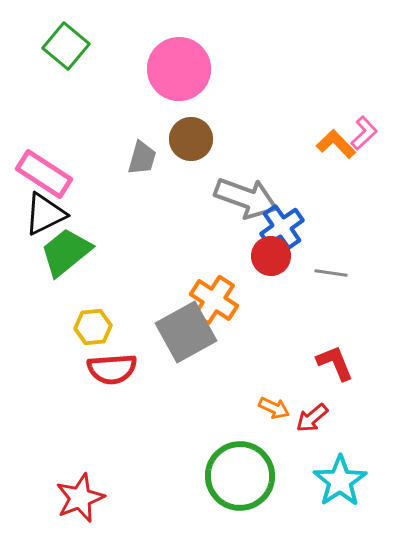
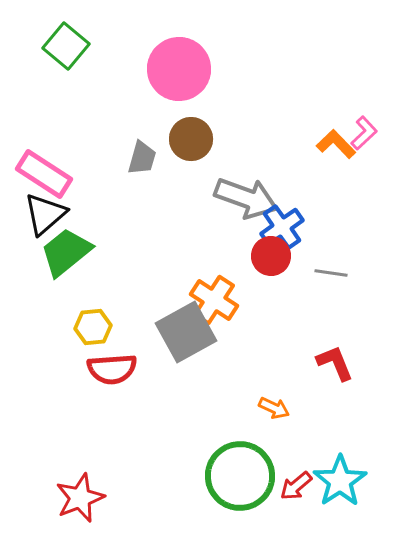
black triangle: rotated 15 degrees counterclockwise
red arrow: moved 16 px left, 68 px down
